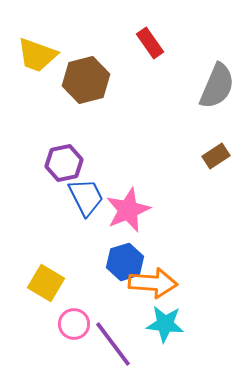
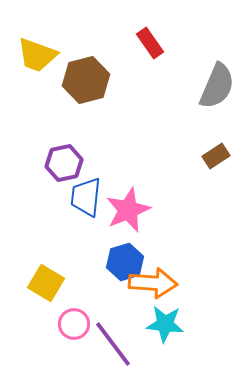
blue trapezoid: rotated 147 degrees counterclockwise
